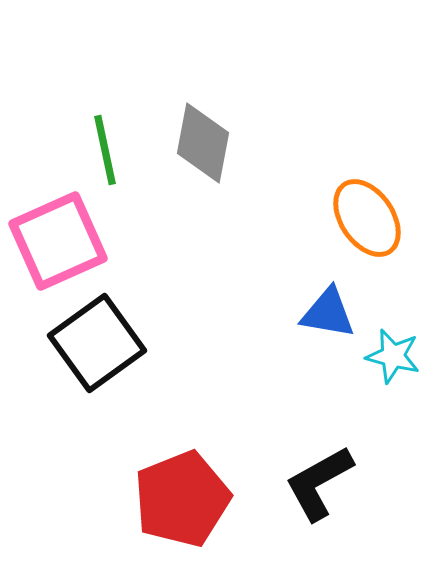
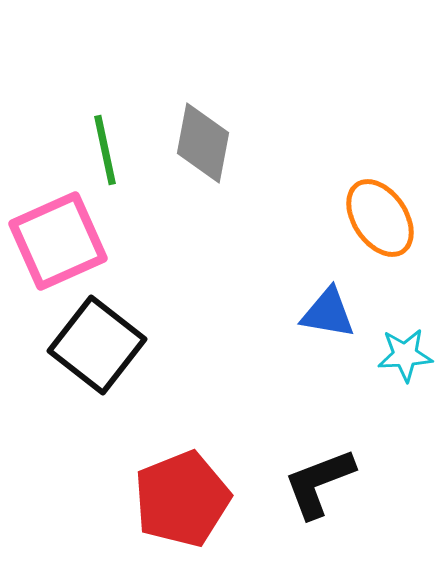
orange ellipse: moved 13 px right
black square: moved 2 px down; rotated 16 degrees counterclockwise
cyan star: moved 12 px right, 1 px up; rotated 18 degrees counterclockwise
black L-shape: rotated 8 degrees clockwise
